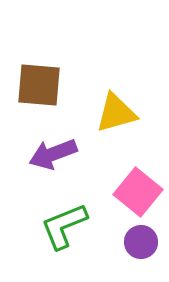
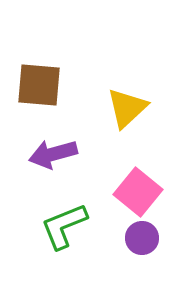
yellow triangle: moved 11 px right, 5 px up; rotated 27 degrees counterclockwise
purple arrow: rotated 6 degrees clockwise
purple circle: moved 1 px right, 4 px up
